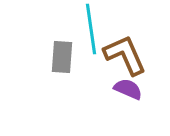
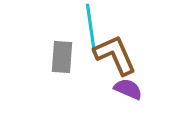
brown L-shape: moved 10 px left
